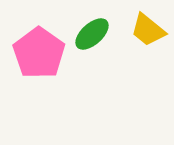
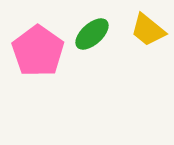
pink pentagon: moved 1 px left, 2 px up
